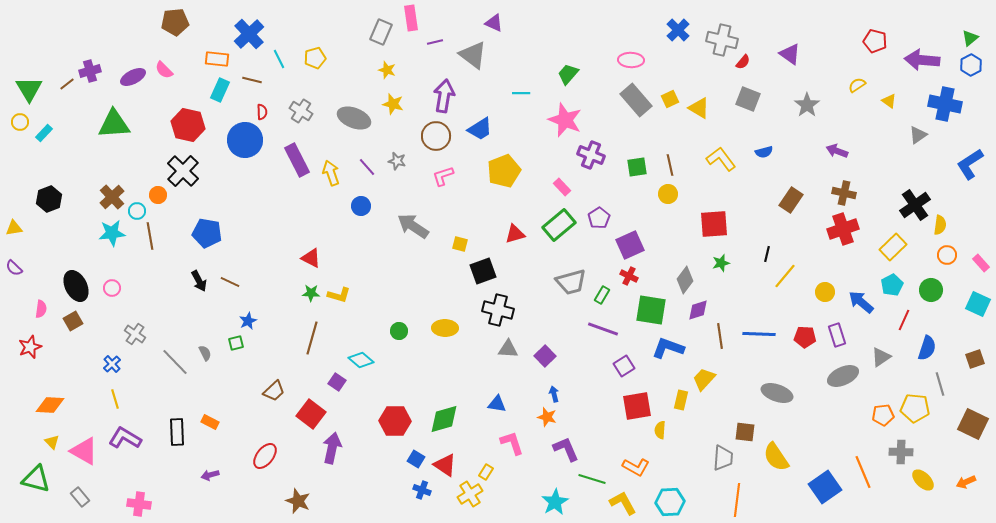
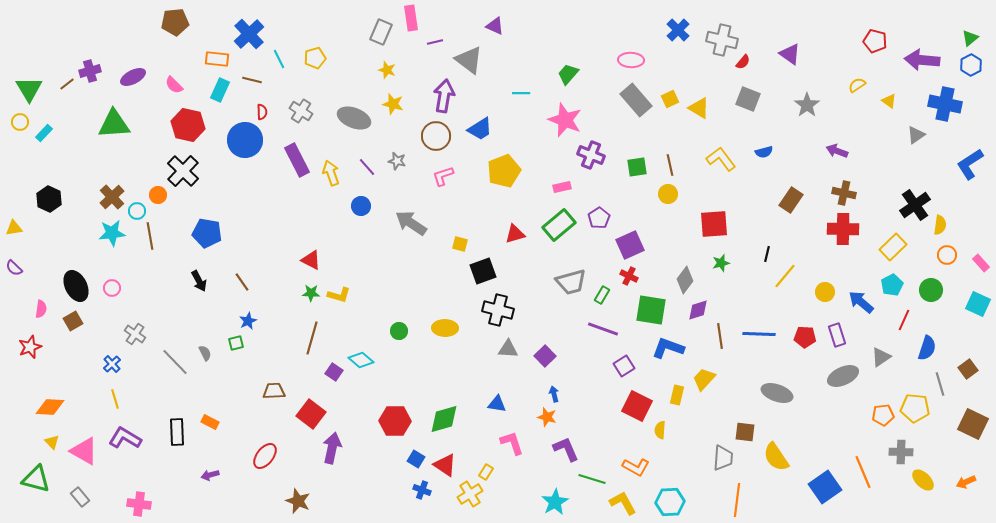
purple triangle at (494, 23): moved 1 px right, 3 px down
gray triangle at (473, 55): moved 4 px left, 5 px down
pink semicircle at (164, 70): moved 10 px right, 15 px down
gray triangle at (918, 135): moved 2 px left
pink rectangle at (562, 187): rotated 60 degrees counterclockwise
black hexagon at (49, 199): rotated 15 degrees counterclockwise
gray arrow at (413, 226): moved 2 px left, 3 px up
red cross at (843, 229): rotated 20 degrees clockwise
red triangle at (311, 258): moved 2 px down
brown line at (230, 282): moved 12 px right; rotated 30 degrees clockwise
brown square at (975, 359): moved 7 px left, 10 px down; rotated 18 degrees counterclockwise
purple square at (337, 382): moved 3 px left, 10 px up
brown trapezoid at (274, 391): rotated 140 degrees counterclockwise
yellow rectangle at (681, 400): moved 4 px left, 5 px up
orange diamond at (50, 405): moved 2 px down
red square at (637, 406): rotated 36 degrees clockwise
